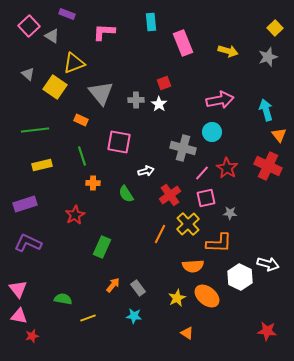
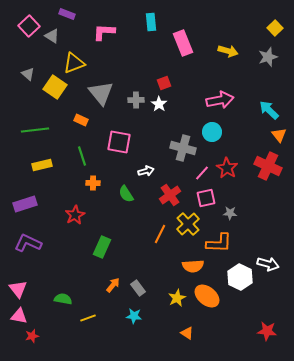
cyan arrow at (266, 110): moved 3 px right; rotated 30 degrees counterclockwise
